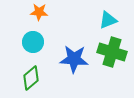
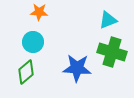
blue star: moved 3 px right, 9 px down
green diamond: moved 5 px left, 6 px up
